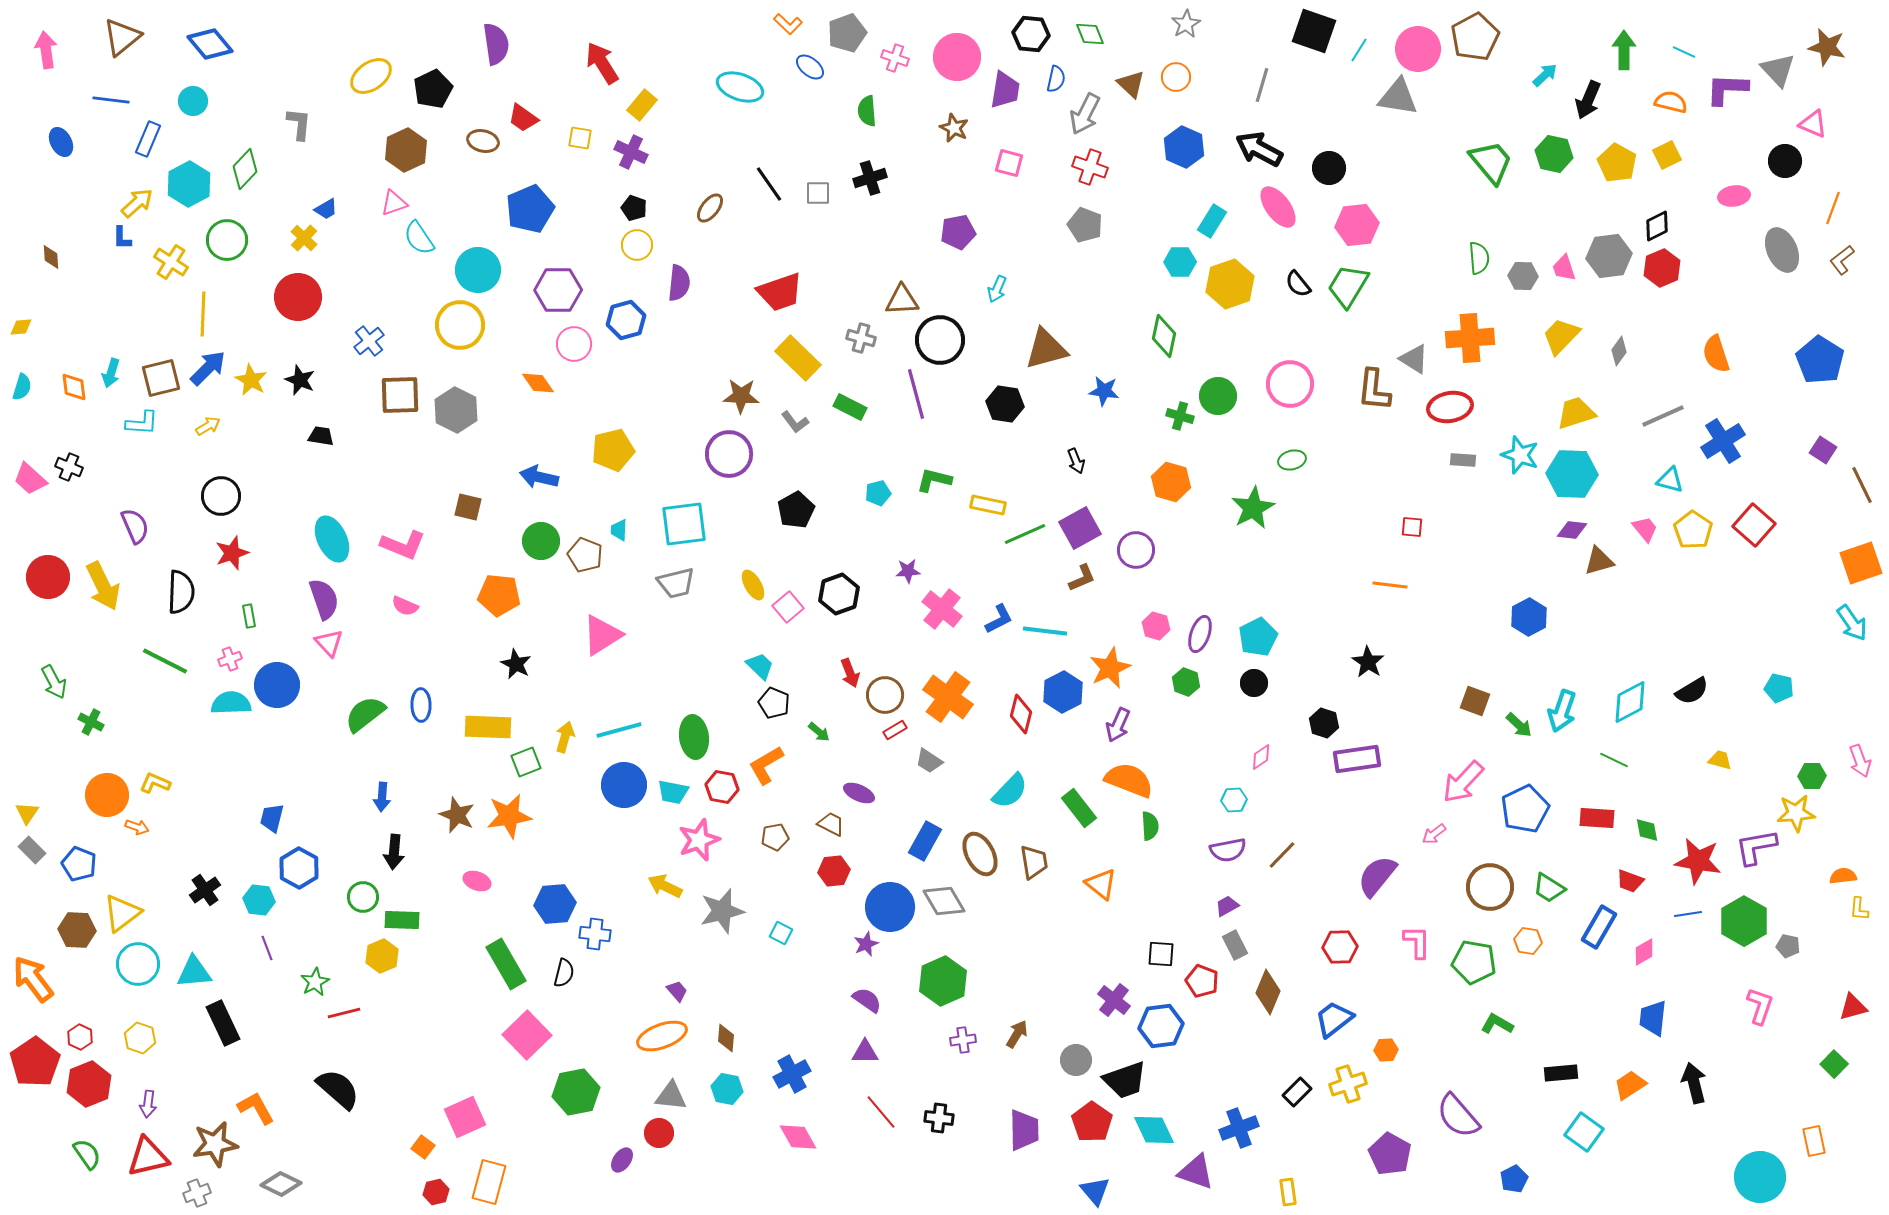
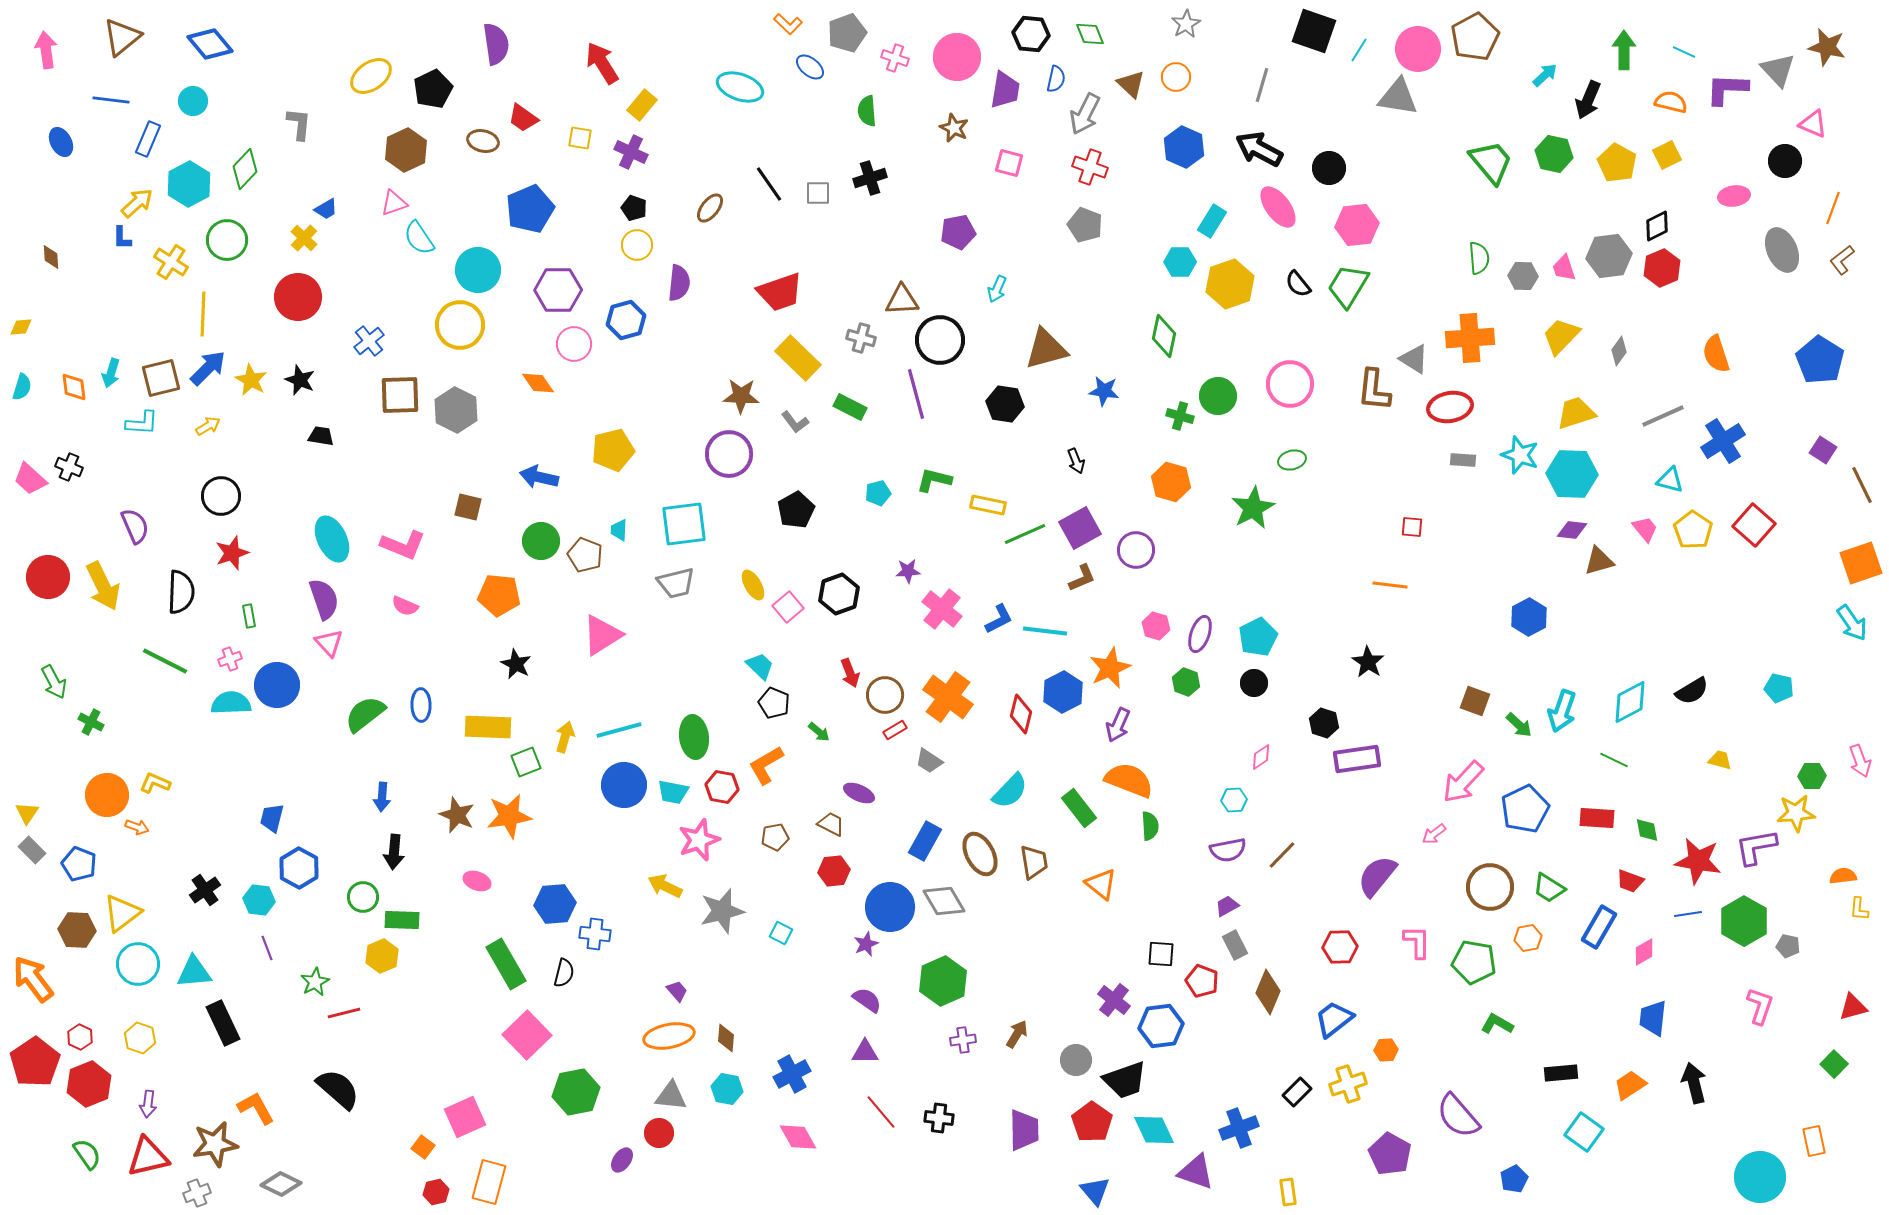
orange hexagon at (1528, 941): moved 3 px up; rotated 20 degrees counterclockwise
orange ellipse at (662, 1036): moved 7 px right; rotated 9 degrees clockwise
